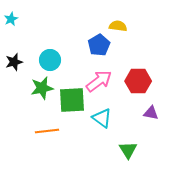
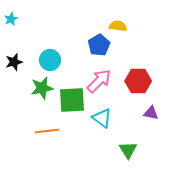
pink arrow: rotated 8 degrees counterclockwise
